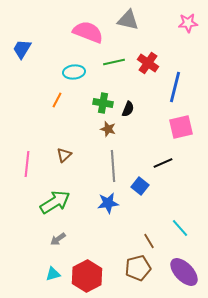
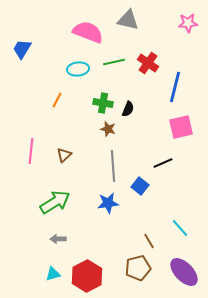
cyan ellipse: moved 4 px right, 3 px up
pink line: moved 4 px right, 13 px up
gray arrow: rotated 35 degrees clockwise
